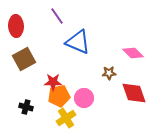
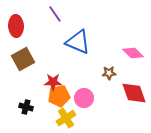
purple line: moved 2 px left, 2 px up
brown square: moved 1 px left
